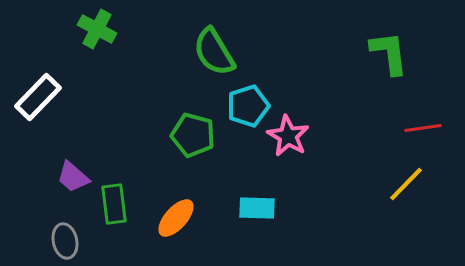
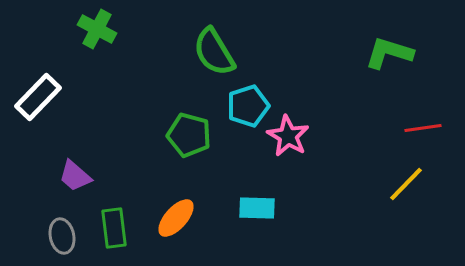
green L-shape: rotated 66 degrees counterclockwise
green pentagon: moved 4 px left
purple trapezoid: moved 2 px right, 1 px up
green rectangle: moved 24 px down
gray ellipse: moved 3 px left, 5 px up
